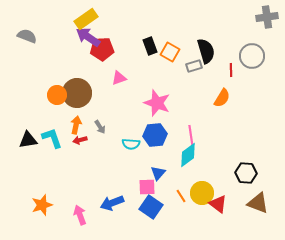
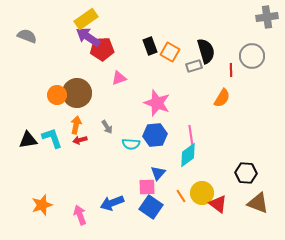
gray arrow: moved 7 px right
